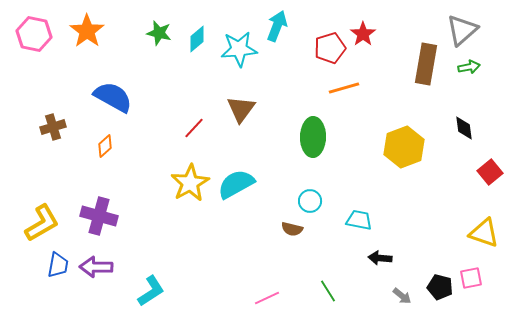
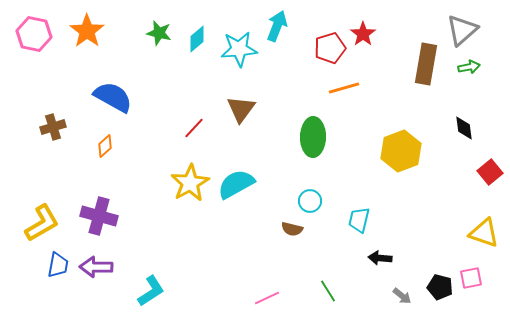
yellow hexagon: moved 3 px left, 4 px down
cyan trapezoid: rotated 88 degrees counterclockwise
